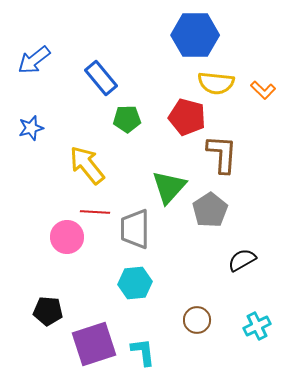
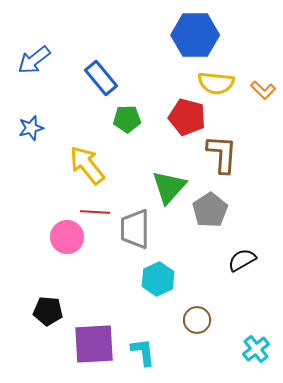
cyan hexagon: moved 23 px right, 4 px up; rotated 20 degrees counterclockwise
cyan cross: moved 1 px left, 23 px down; rotated 12 degrees counterclockwise
purple square: rotated 15 degrees clockwise
